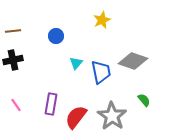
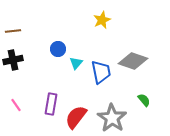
blue circle: moved 2 px right, 13 px down
gray star: moved 2 px down
